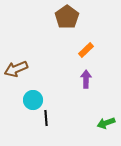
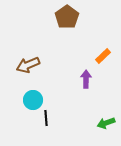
orange rectangle: moved 17 px right, 6 px down
brown arrow: moved 12 px right, 4 px up
